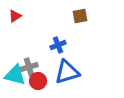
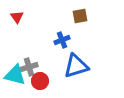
red triangle: moved 2 px right, 1 px down; rotated 32 degrees counterclockwise
blue cross: moved 4 px right, 5 px up
blue triangle: moved 9 px right, 6 px up
red circle: moved 2 px right
